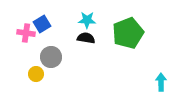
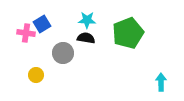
gray circle: moved 12 px right, 4 px up
yellow circle: moved 1 px down
